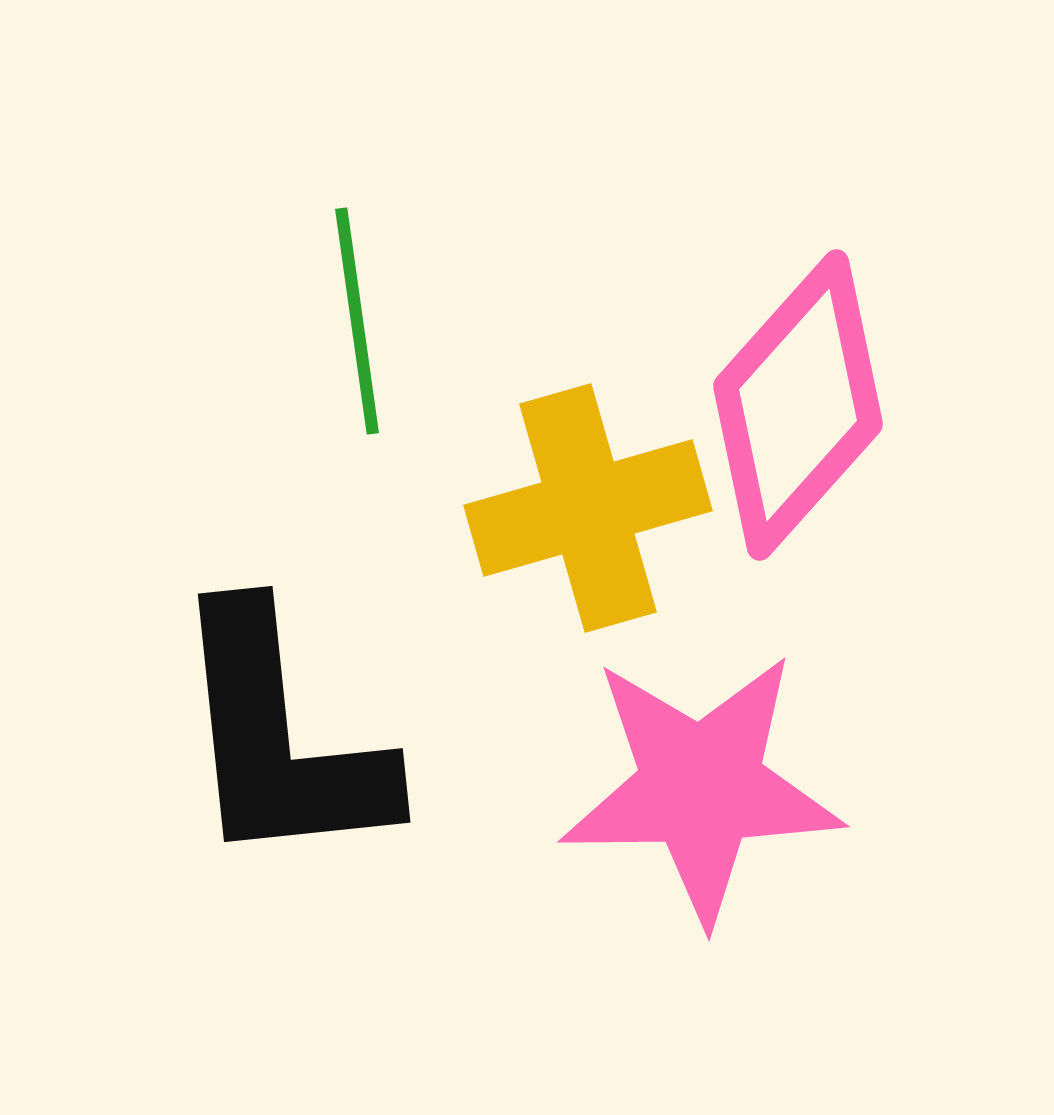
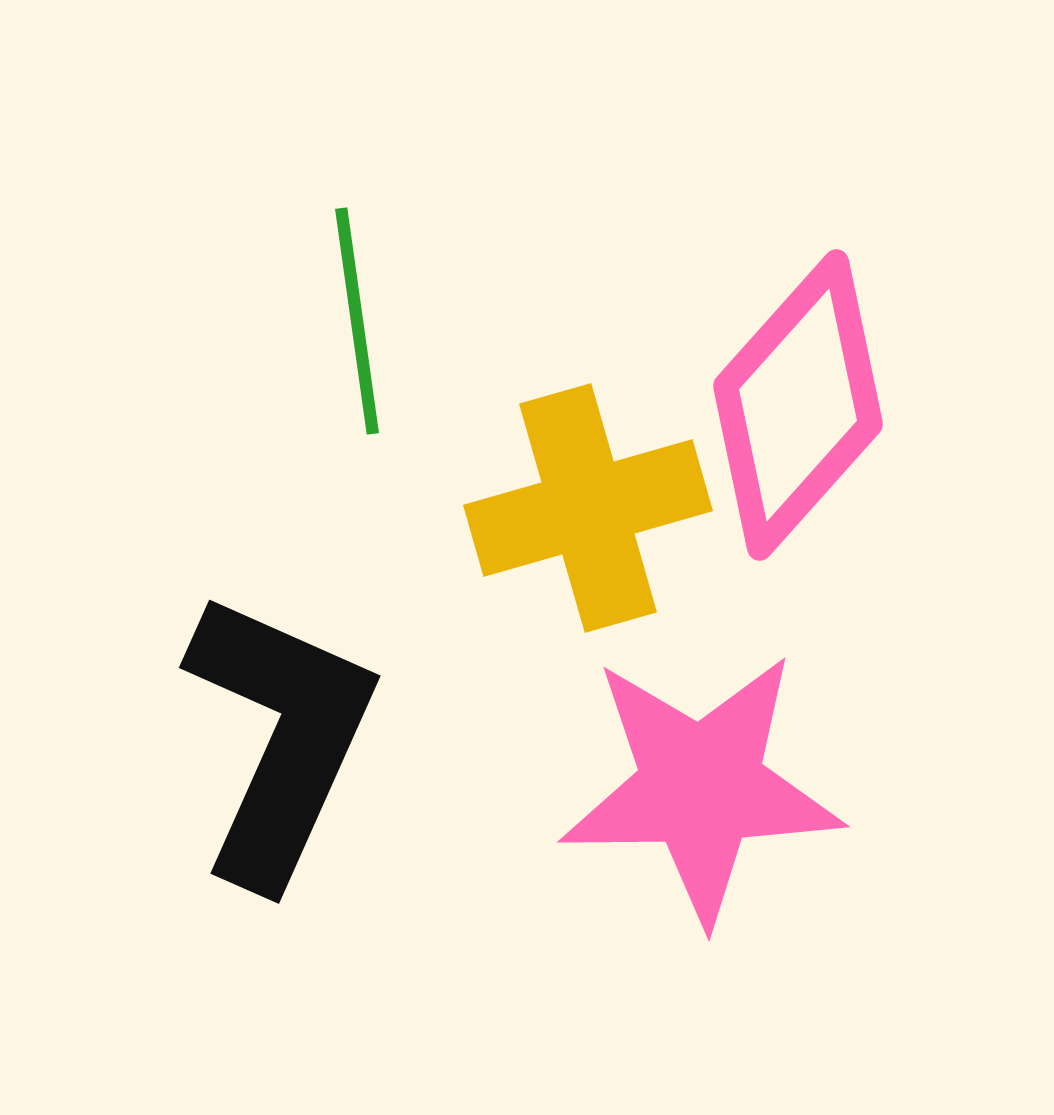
black L-shape: rotated 150 degrees counterclockwise
